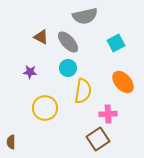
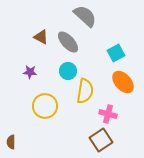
gray semicircle: rotated 125 degrees counterclockwise
cyan square: moved 10 px down
cyan circle: moved 3 px down
yellow semicircle: moved 2 px right
yellow circle: moved 2 px up
pink cross: rotated 18 degrees clockwise
brown square: moved 3 px right, 1 px down
